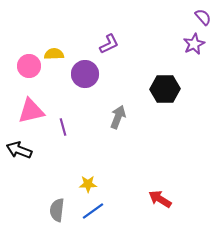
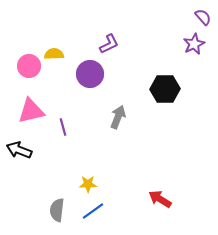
purple circle: moved 5 px right
